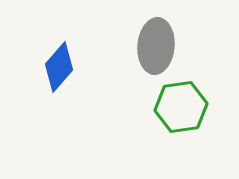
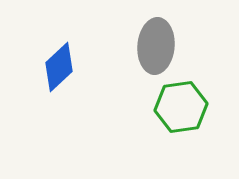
blue diamond: rotated 6 degrees clockwise
